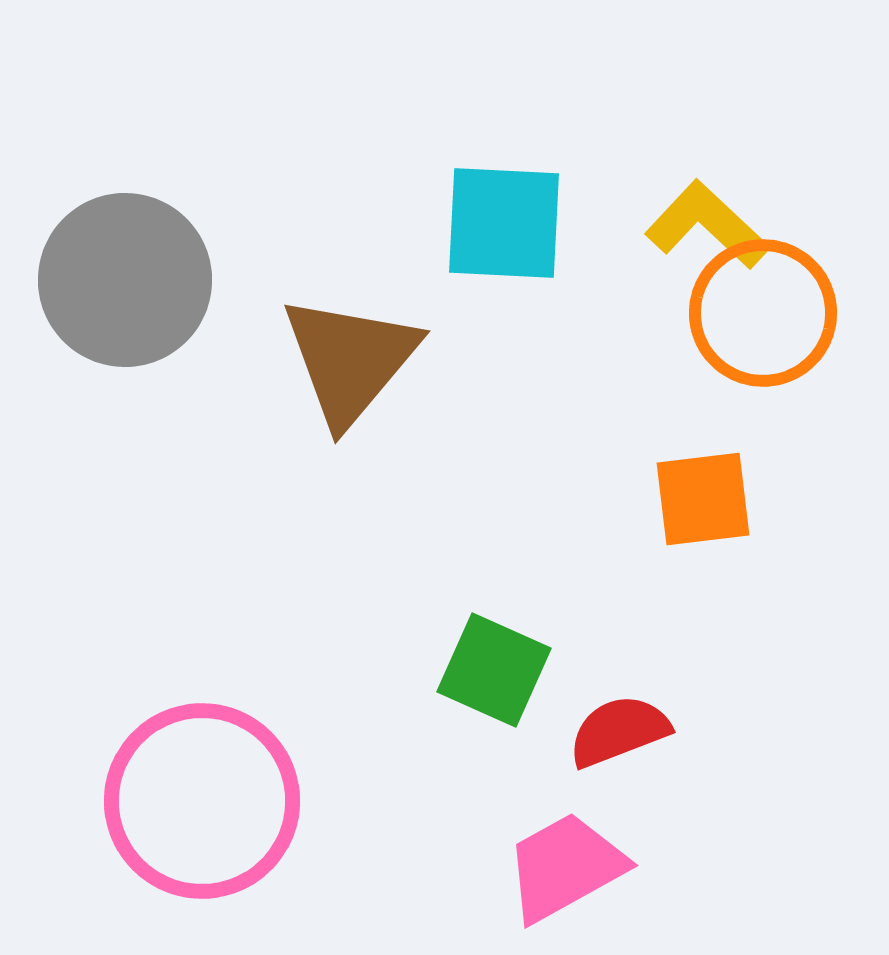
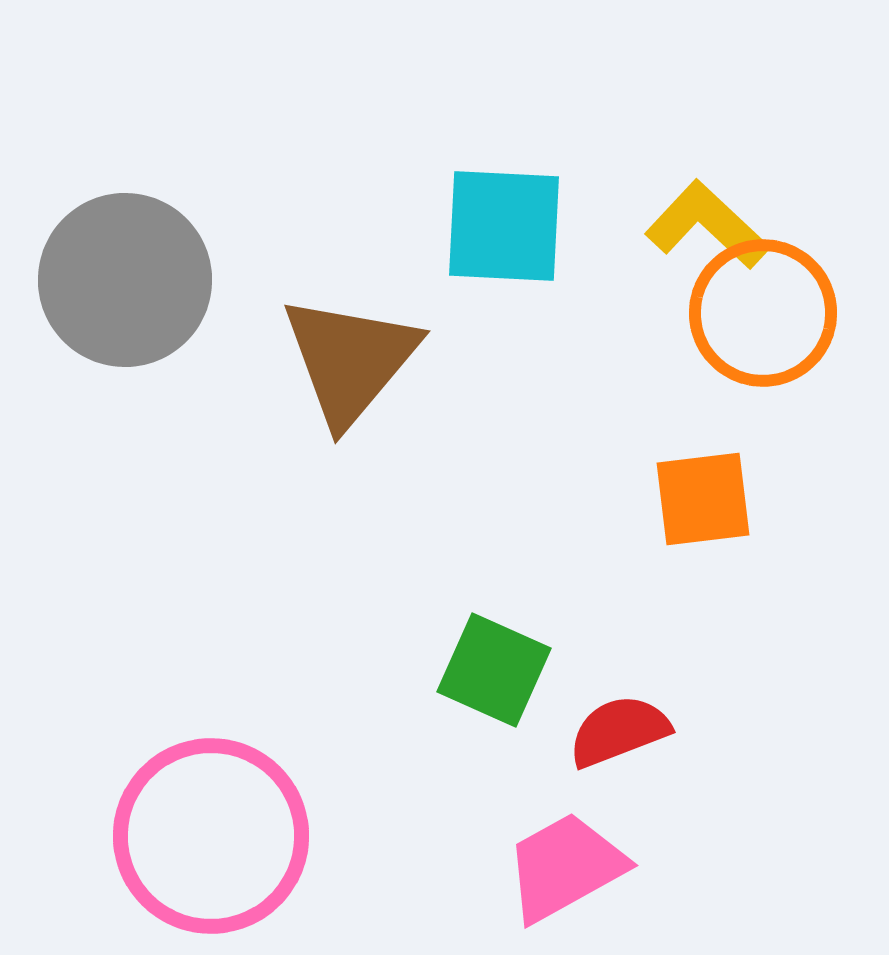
cyan square: moved 3 px down
pink circle: moved 9 px right, 35 px down
